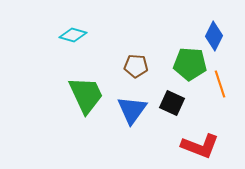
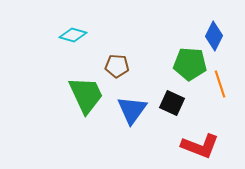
brown pentagon: moved 19 px left
